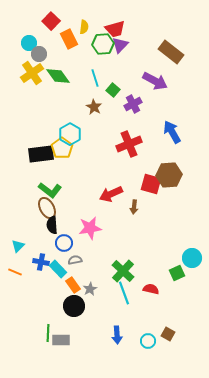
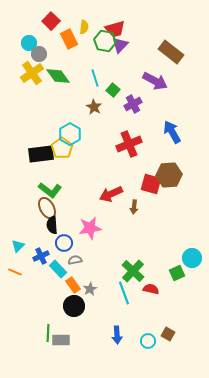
green hexagon at (103, 44): moved 2 px right, 3 px up; rotated 15 degrees clockwise
blue cross at (41, 262): moved 6 px up; rotated 35 degrees counterclockwise
green cross at (123, 271): moved 10 px right
